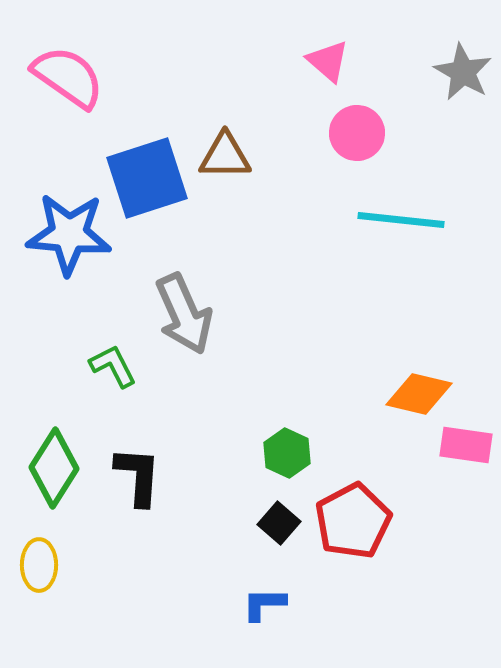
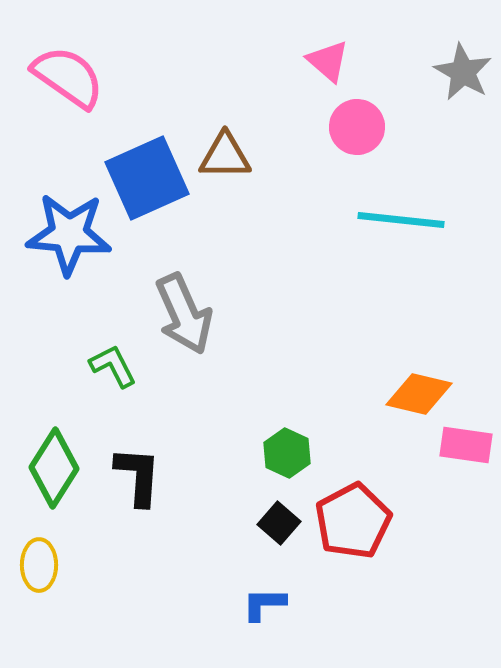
pink circle: moved 6 px up
blue square: rotated 6 degrees counterclockwise
